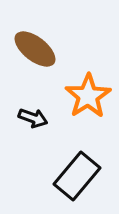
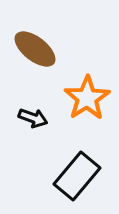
orange star: moved 1 px left, 2 px down
